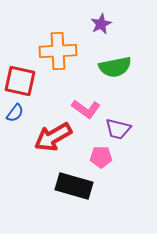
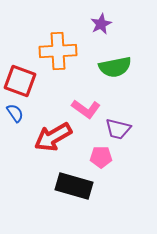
red square: rotated 8 degrees clockwise
blue semicircle: rotated 72 degrees counterclockwise
